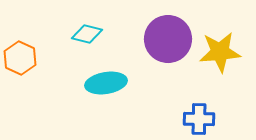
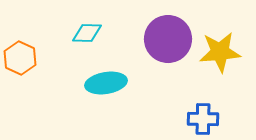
cyan diamond: moved 1 px up; rotated 12 degrees counterclockwise
blue cross: moved 4 px right
